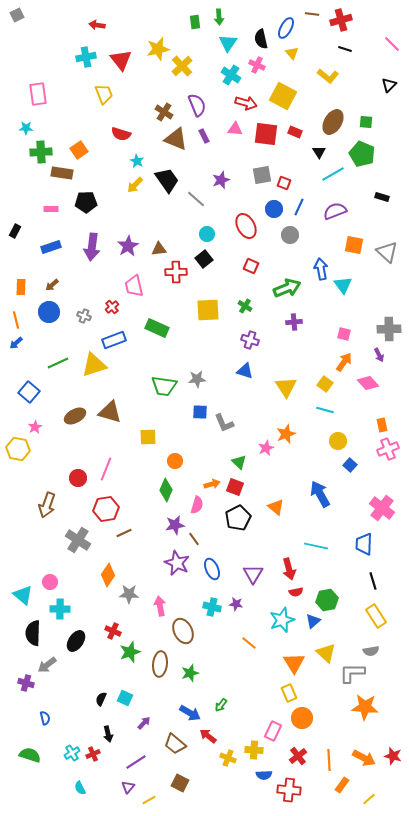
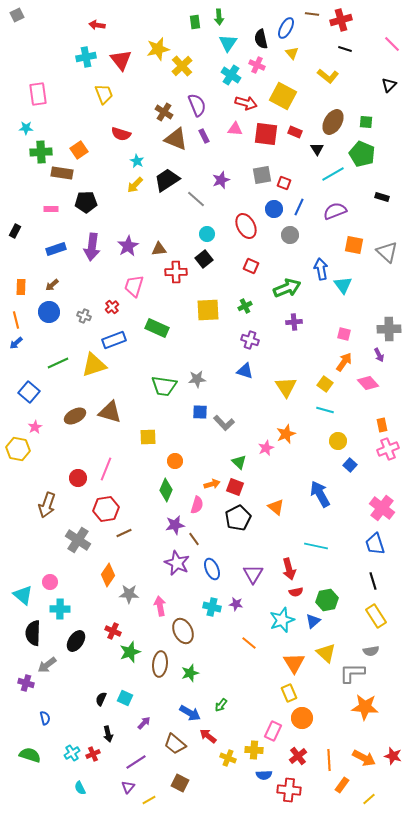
black triangle at (319, 152): moved 2 px left, 3 px up
black trapezoid at (167, 180): rotated 88 degrees counterclockwise
blue rectangle at (51, 247): moved 5 px right, 2 px down
pink trapezoid at (134, 286): rotated 30 degrees clockwise
green cross at (245, 306): rotated 32 degrees clockwise
gray L-shape at (224, 423): rotated 20 degrees counterclockwise
blue trapezoid at (364, 544): moved 11 px right; rotated 20 degrees counterclockwise
